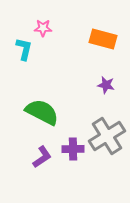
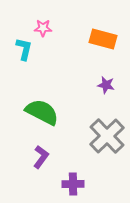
gray cross: rotated 12 degrees counterclockwise
purple cross: moved 35 px down
purple L-shape: moved 1 px left; rotated 20 degrees counterclockwise
